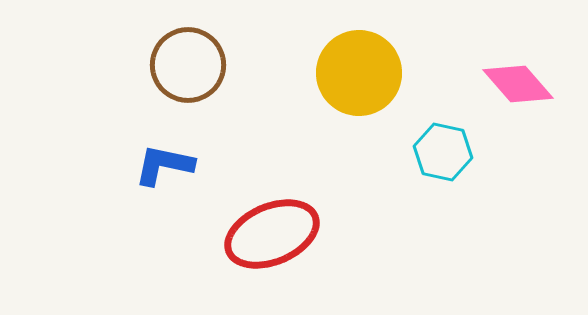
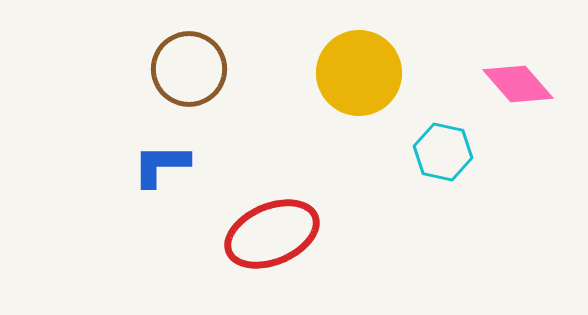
brown circle: moved 1 px right, 4 px down
blue L-shape: moved 3 px left; rotated 12 degrees counterclockwise
